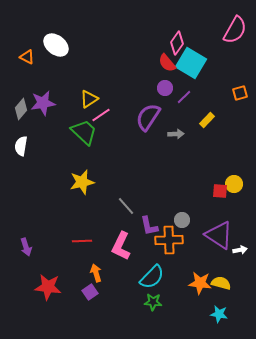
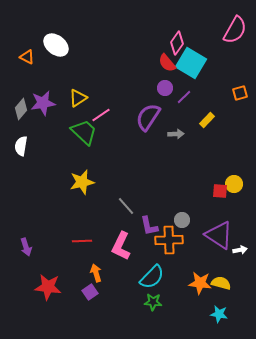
yellow triangle: moved 11 px left, 1 px up
